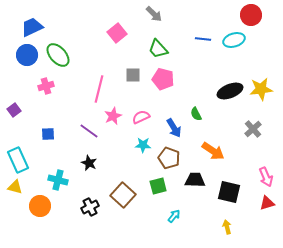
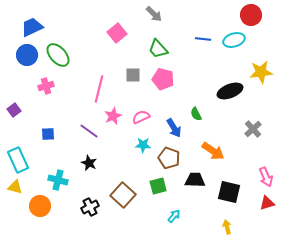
yellow star: moved 17 px up
